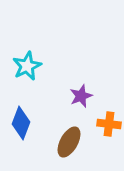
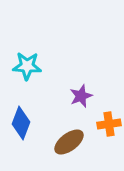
cyan star: rotated 28 degrees clockwise
orange cross: rotated 15 degrees counterclockwise
brown ellipse: rotated 24 degrees clockwise
